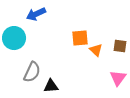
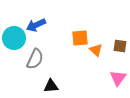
blue arrow: moved 11 px down
gray semicircle: moved 3 px right, 13 px up
